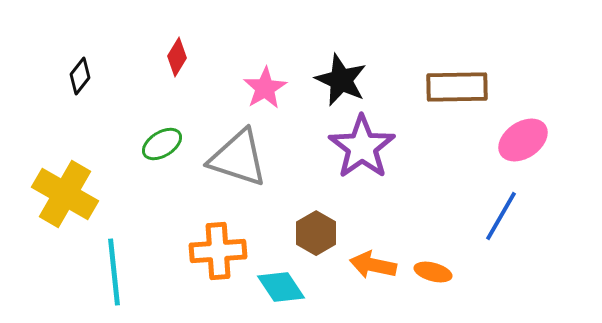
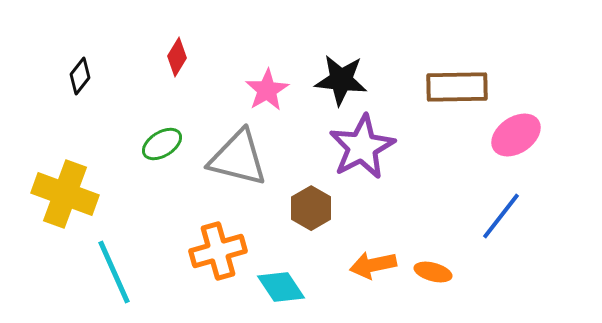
black star: rotated 18 degrees counterclockwise
pink star: moved 2 px right, 2 px down
pink ellipse: moved 7 px left, 5 px up
purple star: rotated 8 degrees clockwise
gray triangle: rotated 4 degrees counterclockwise
yellow cross: rotated 10 degrees counterclockwise
blue line: rotated 8 degrees clockwise
brown hexagon: moved 5 px left, 25 px up
orange cross: rotated 12 degrees counterclockwise
orange arrow: rotated 24 degrees counterclockwise
cyan line: rotated 18 degrees counterclockwise
